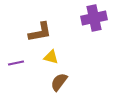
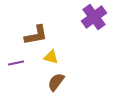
purple cross: moved 1 px up; rotated 25 degrees counterclockwise
brown L-shape: moved 4 px left, 3 px down
brown semicircle: moved 3 px left
